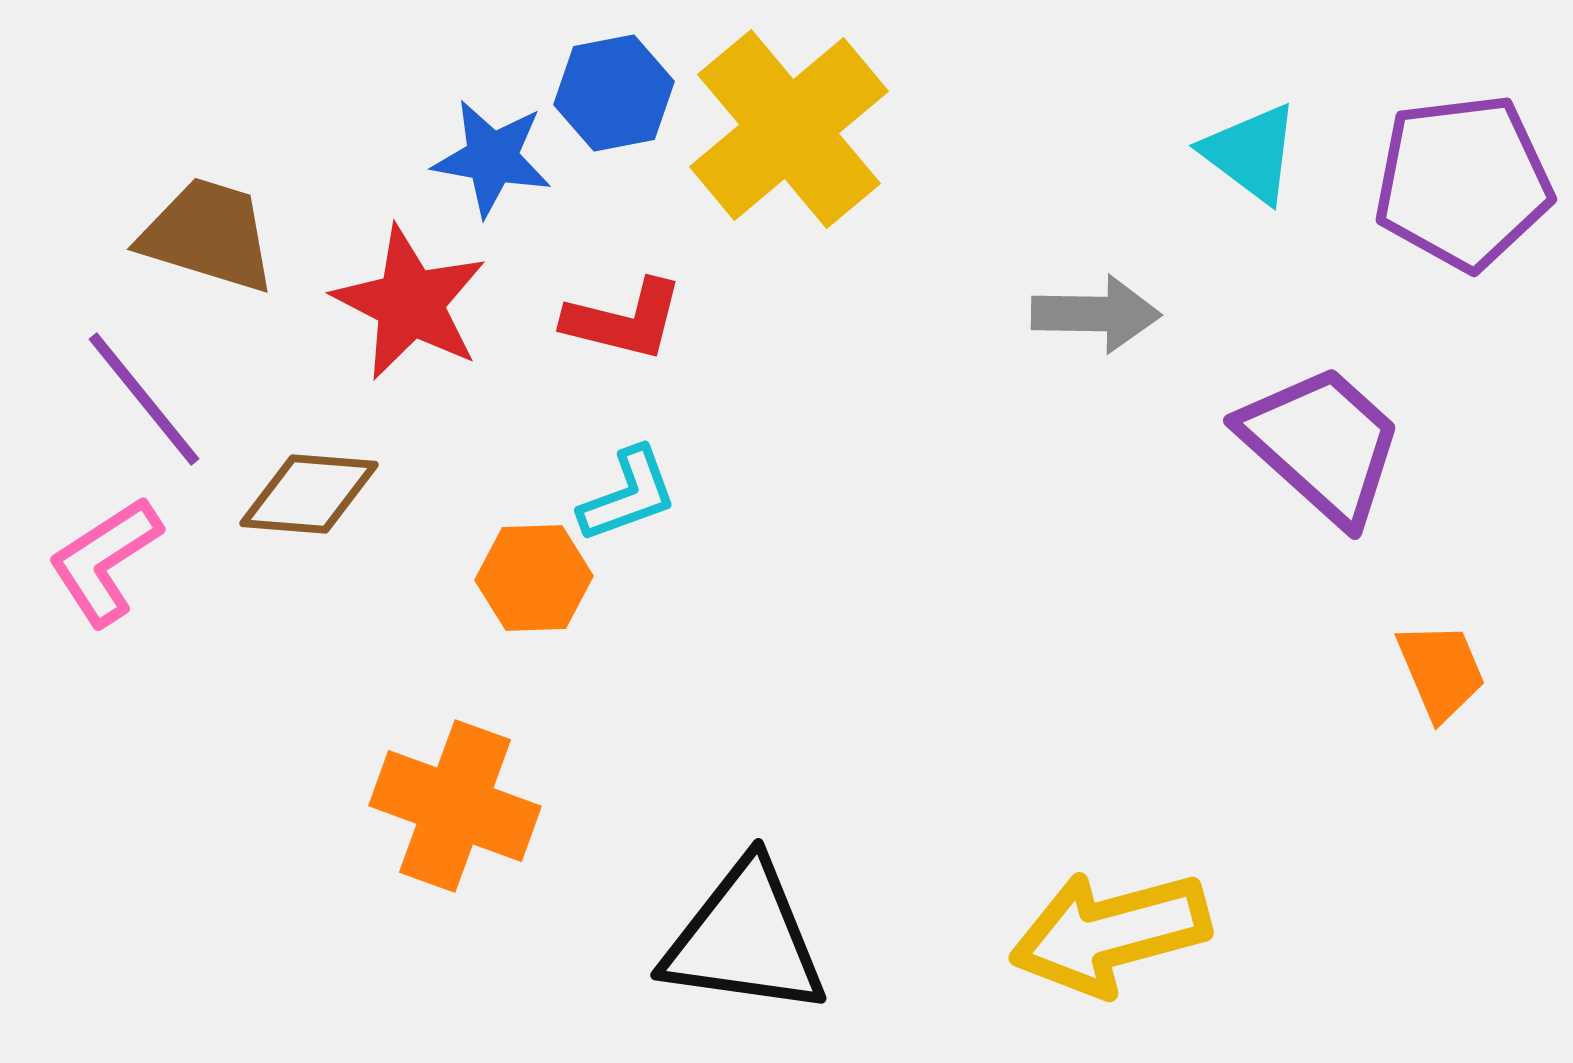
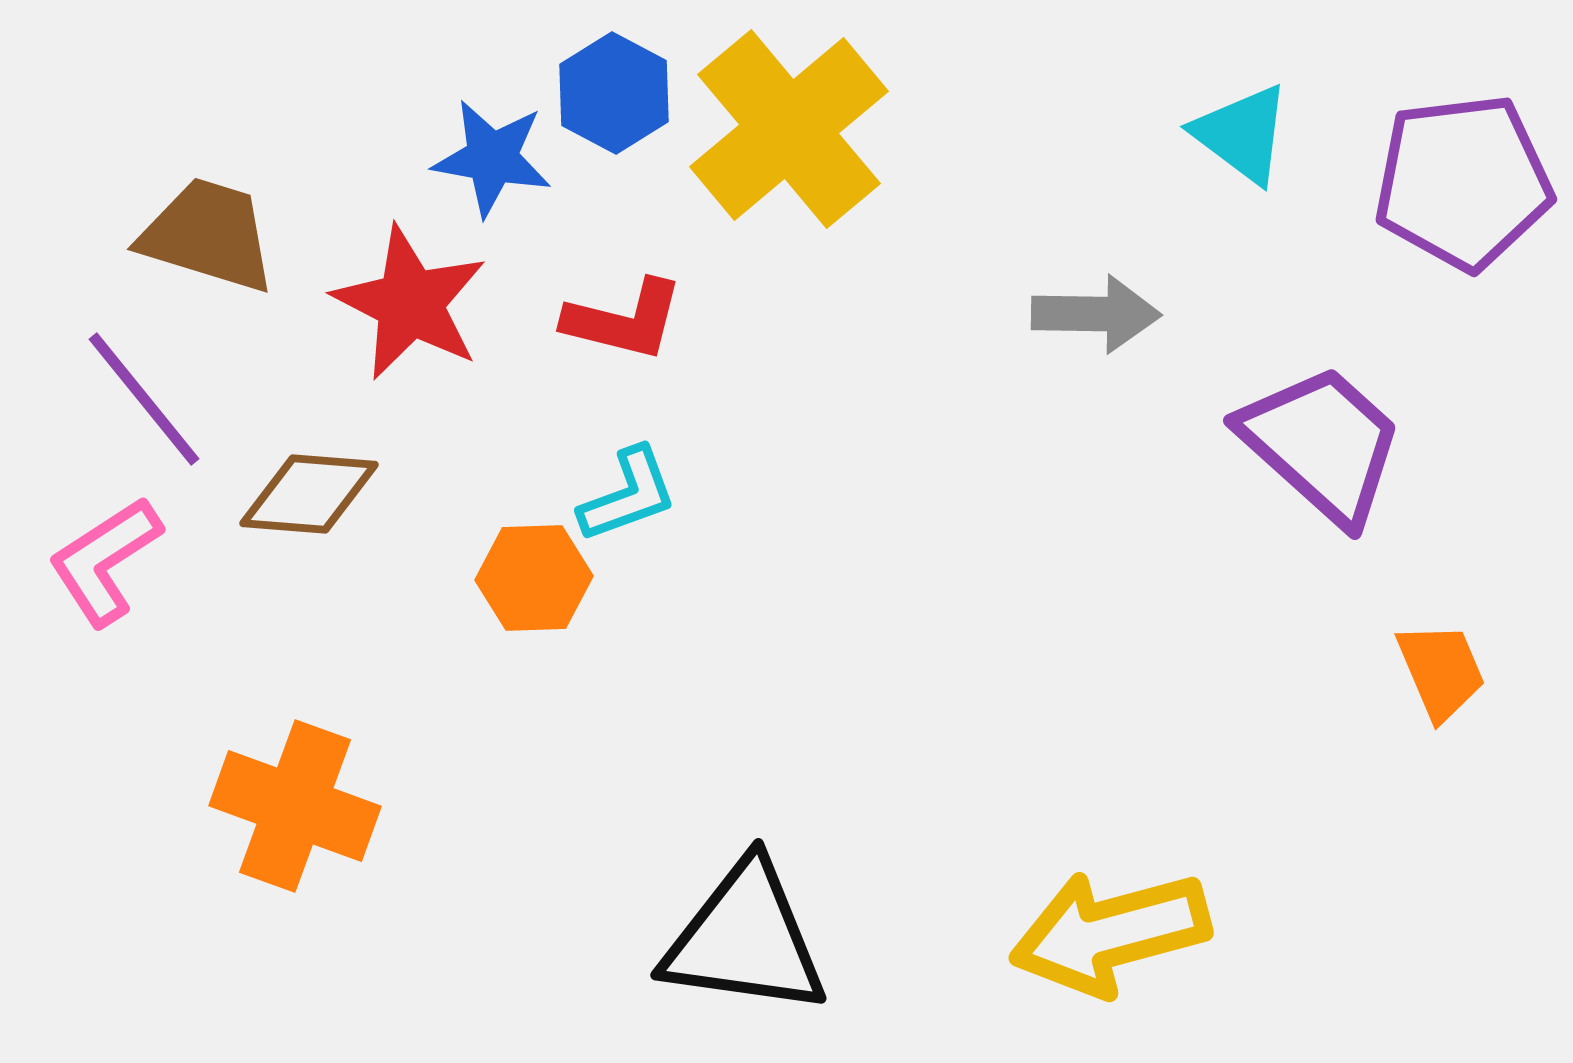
blue hexagon: rotated 21 degrees counterclockwise
cyan triangle: moved 9 px left, 19 px up
orange cross: moved 160 px left
